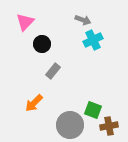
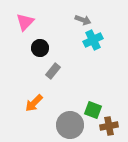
black circle: moved 2 px left, 4 px down
